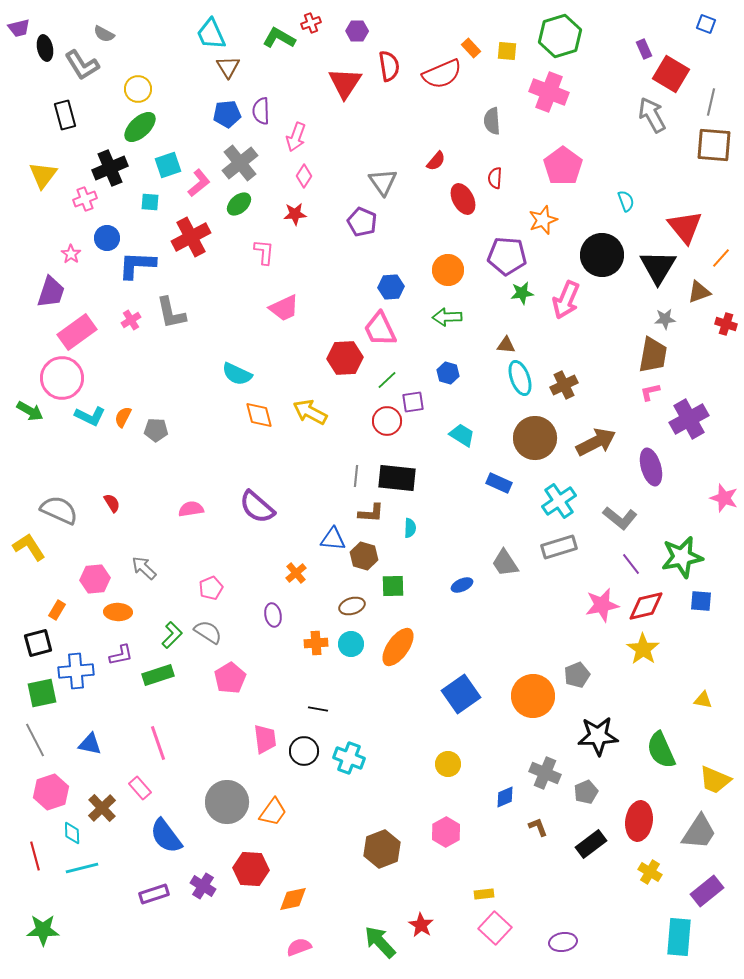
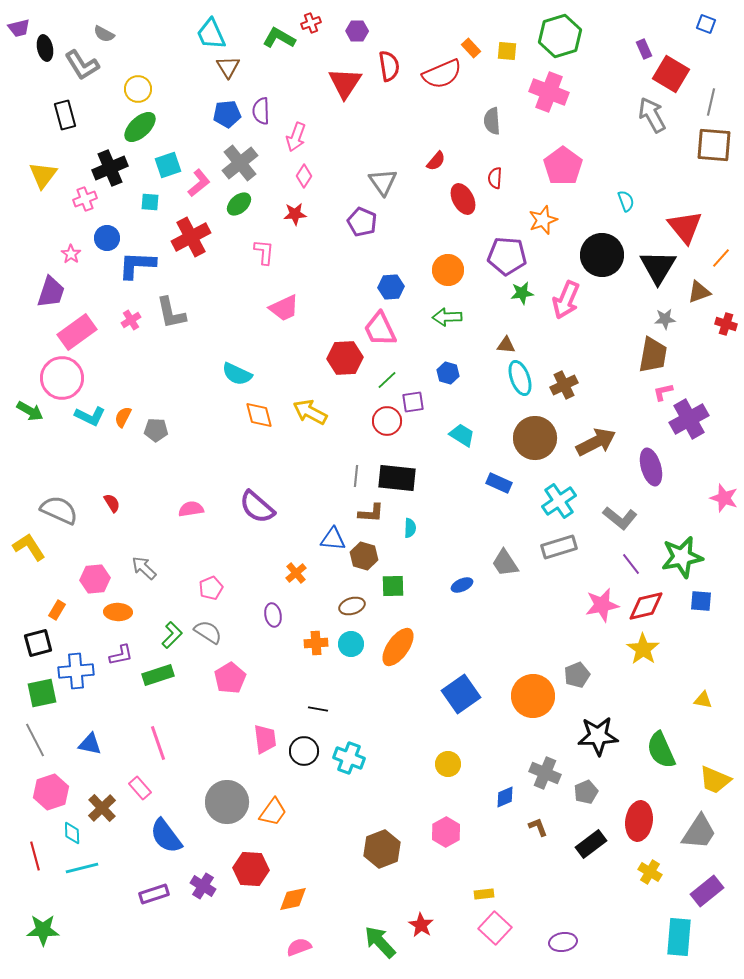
pink L-shape at (650, 392): moved 13 px right
